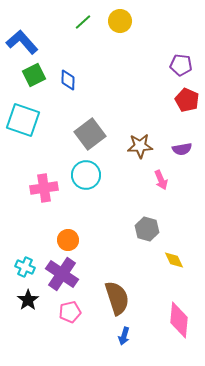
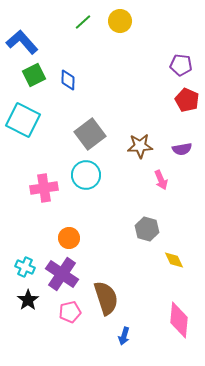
cyan square: rotated 8 degrees clockwise
orange circle: moved 1 px right, 2 px up
brown semicircle: moved 11 px left
